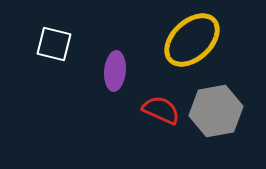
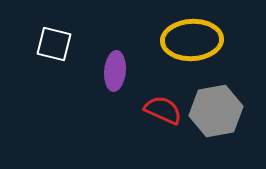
yellow ellipse: rotated 40 degrees clockwise
red semicircle: moved 2 px right
